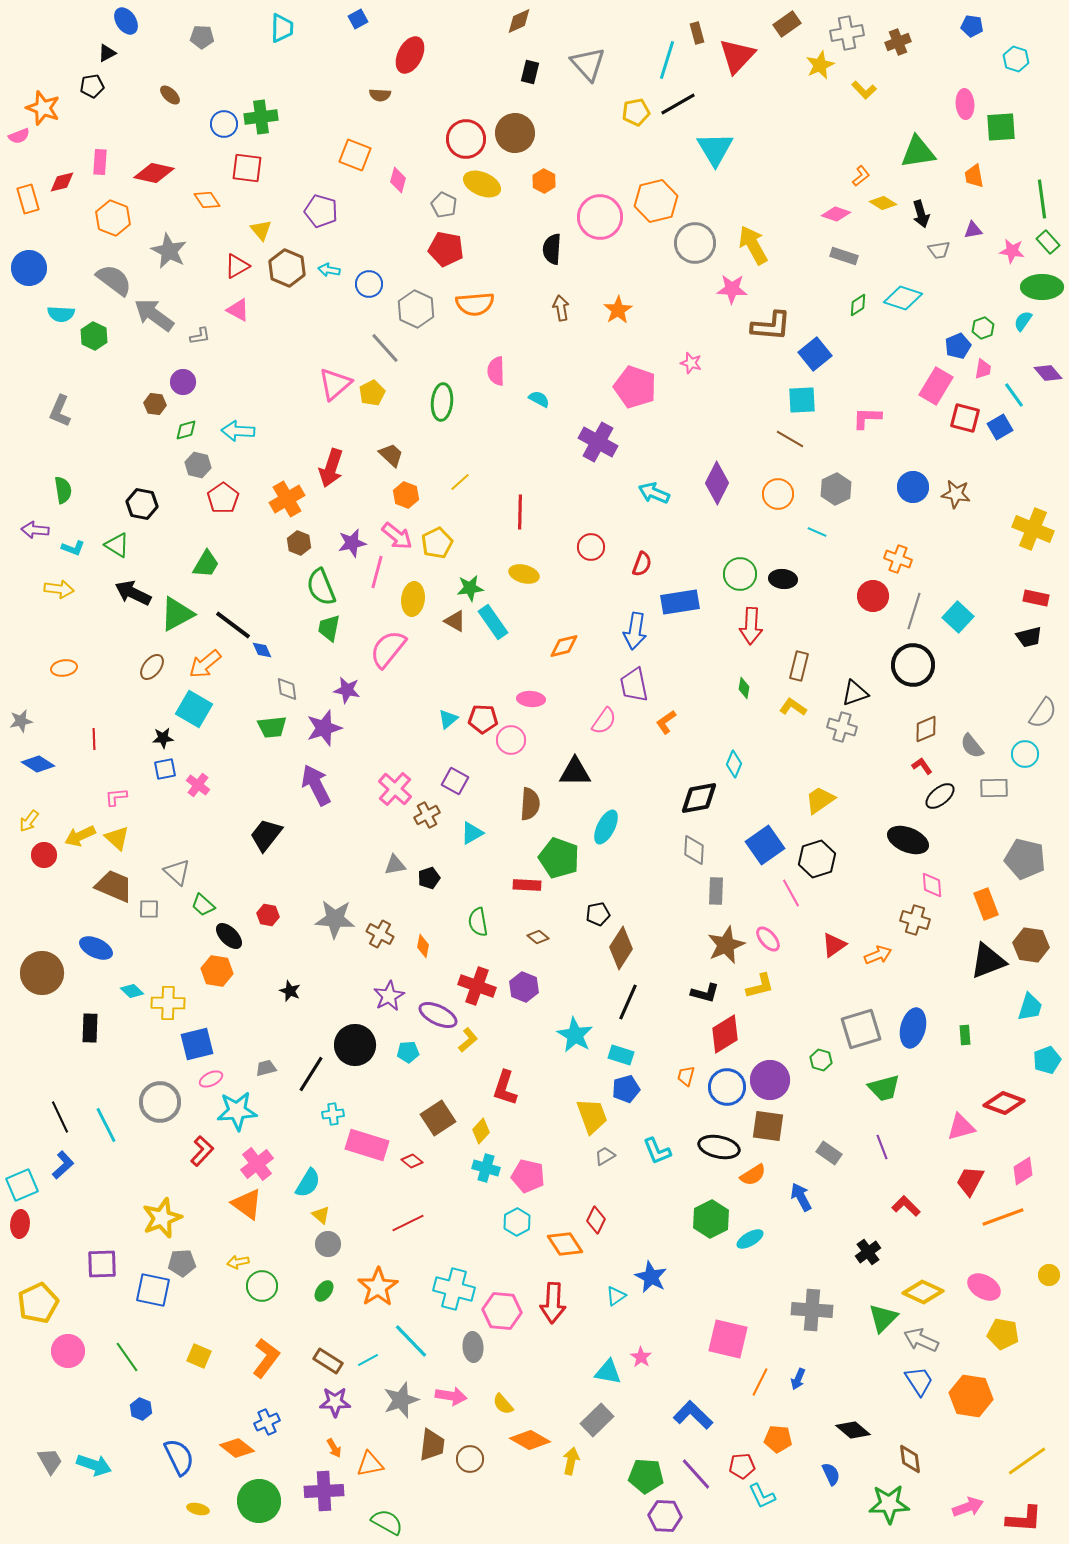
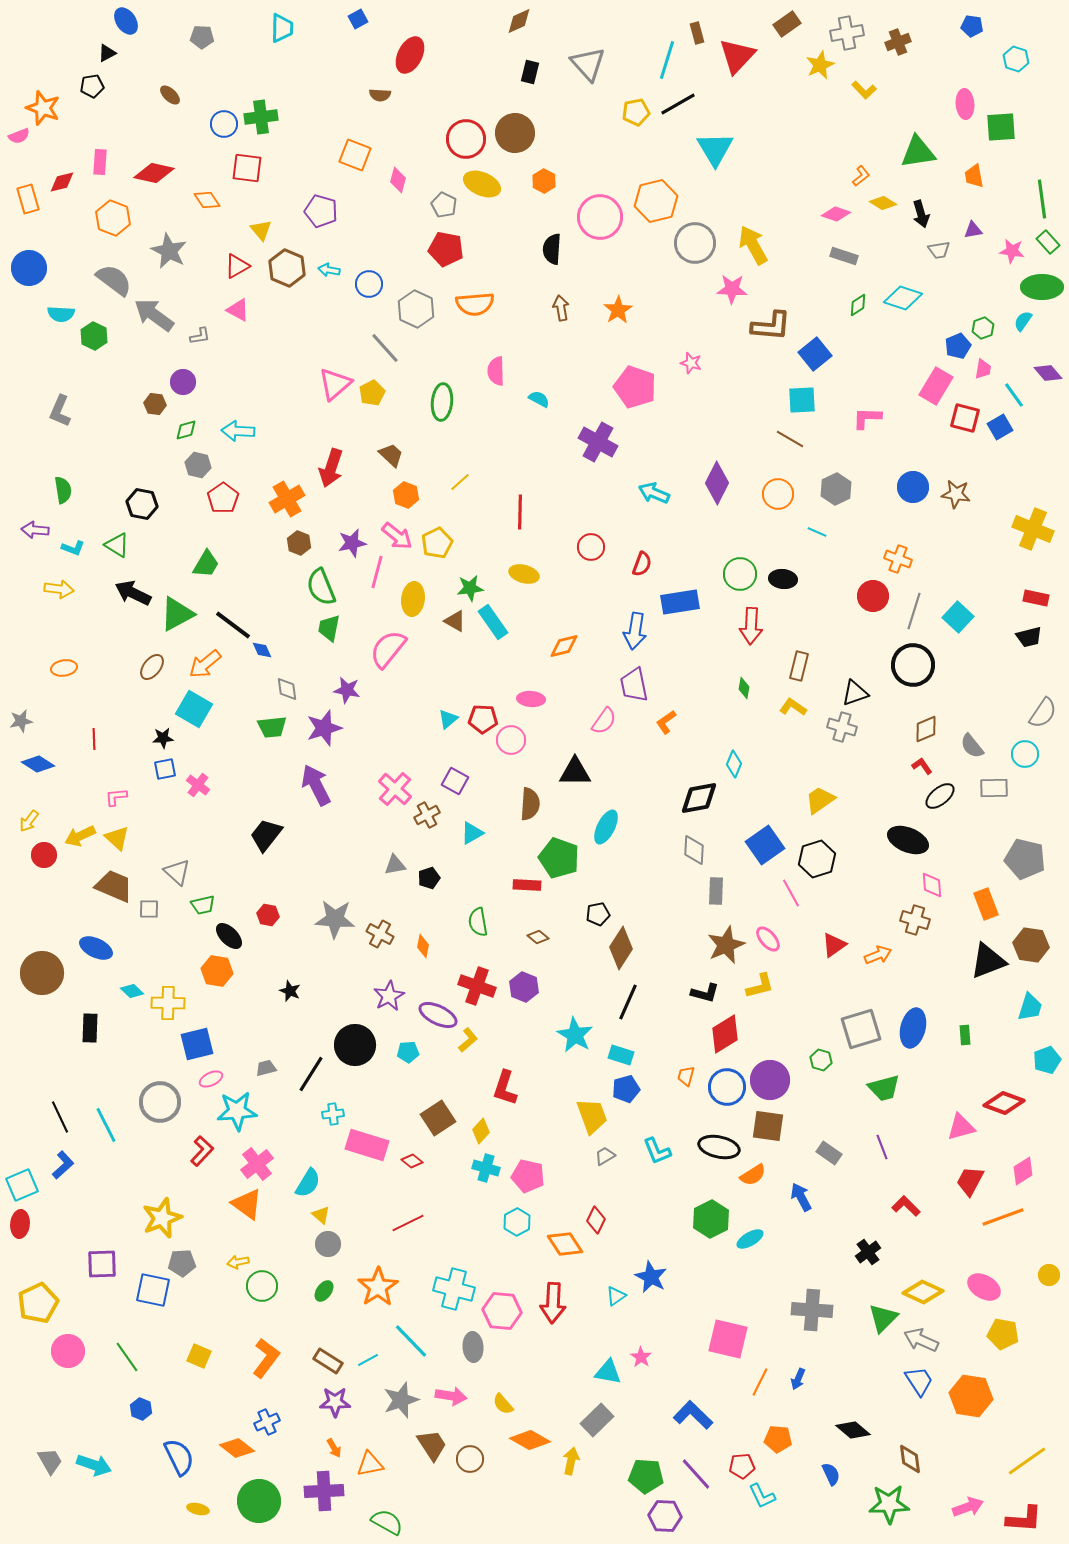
green trapezoid at (203, 905): rotated 55 degrees counterclockwise
brown trapezoid at (432, 1445): rotated 40 degrees counterclockwise
